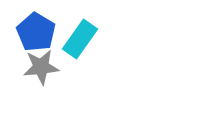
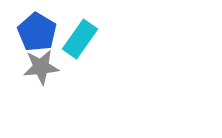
blue pentagon: moved 1 px right
